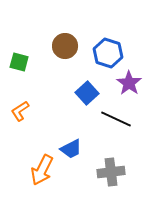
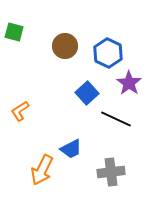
blue hexagon: rotated 8 degrees clockwise
green square: moved 5 px left, 30 px up
